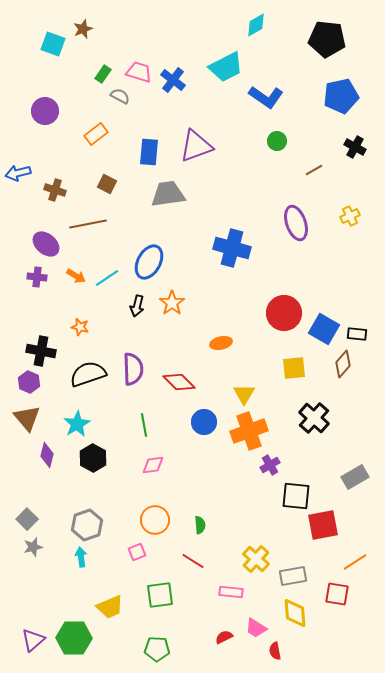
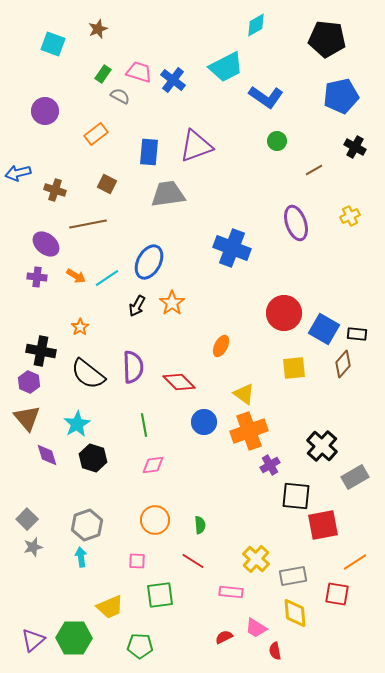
brown star at (83, 29): moved 15 px right
blue cross at (232, 248): rotated 6 degrees clockwise
black arrow at (137, 306): rotated 15 degrees clockwise
orange star at (80, 327): rotated 24 degrees clockwise
orange ellipse at (221, 343): moved 3 px down; rotated 50 degrees counterclockwise
purple semicircle at (133, 369): moved 2 px up
black semicircle at (88, 374): rotated 123 degrees counterclockwise
yellow triangle at (244, 394): rotated 25 degrees counterclockwise
black cross at (314, 418): moved 8 px right, 28 px down
purple diamond at (47, 455): rotated 30 degrees counterclockwise
black hexagon at (93, 458): rotated 12 degrees counterclockwise
pink square at (137, 552): moved 9 px down; rotated 24 degrees clockwise
green pentagon at (157, 649): moved 17 px left, 3 px up
